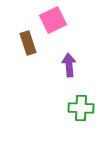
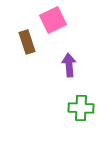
brown rectangle: moved 1 px left, 1 px up
